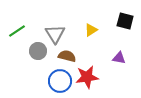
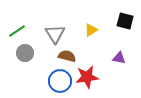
gray circle: moved 13 px left, 2 px down
